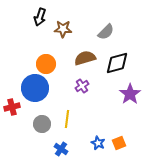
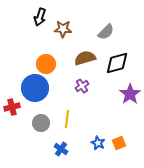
gray circle: moved 1 px left, 1 px up
